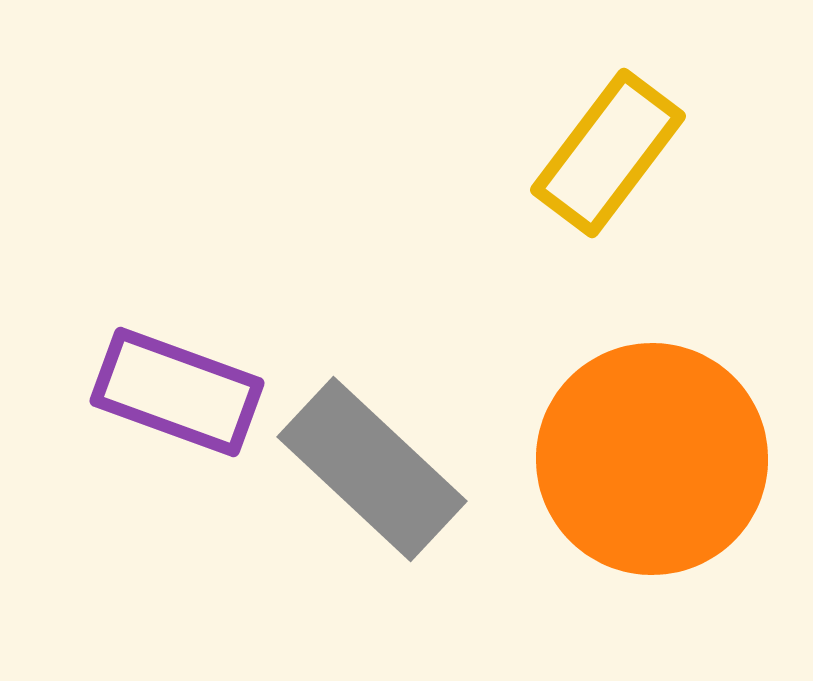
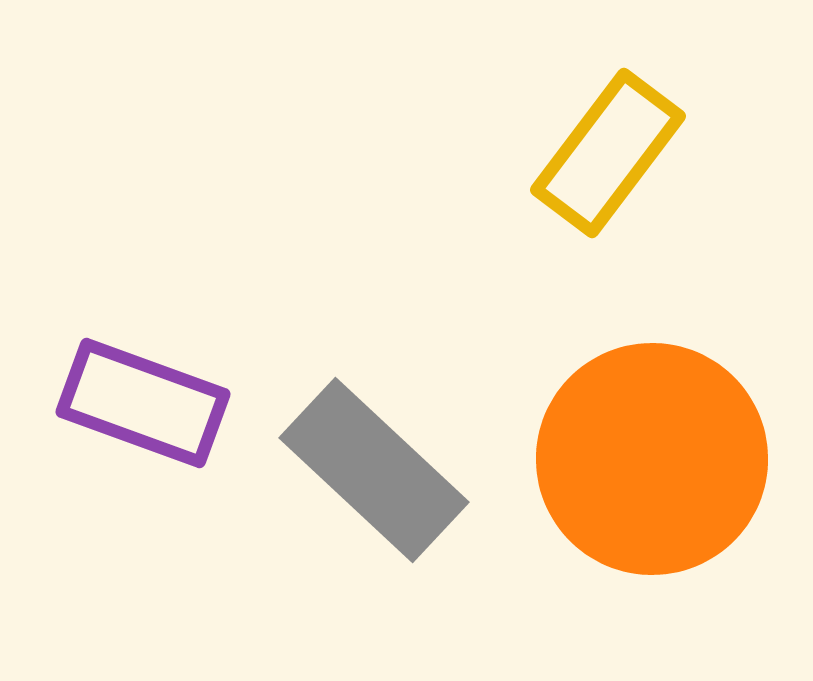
purple rectangle: moved 34 px left, 11 px down
gray rectangle: moved 2 px right, 1 px down
